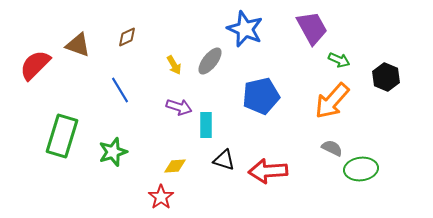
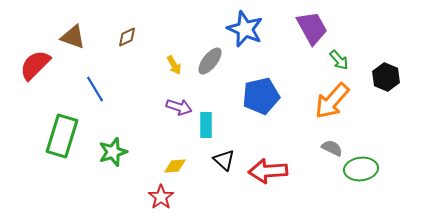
brown triangle: moved 5 px left, 8 px up
green arrow: rotated 25 degrees clockwise
blue line: moved 25 px left, 1 px up
black triangle: rotated 25 degrees clockwise
